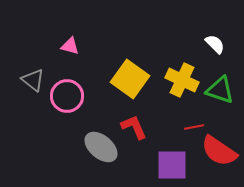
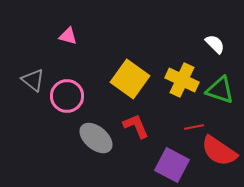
pink triangle: moved 2 px left, 10 px up
red L-shape: moved 2 px right, 1 px up
gray ellipse: moved 5 px left, 9 px up
purple square: rotated 28 degrees clockwise
